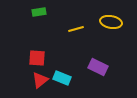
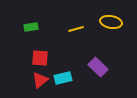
green rectangle: moved 8 px left, 15 px down
red square: moved 3 px right
purple rectangle: rotated 18 degrees clockwise
cyan rectangle: moved 1 px right; rotated 36 degrees counterclockwise
